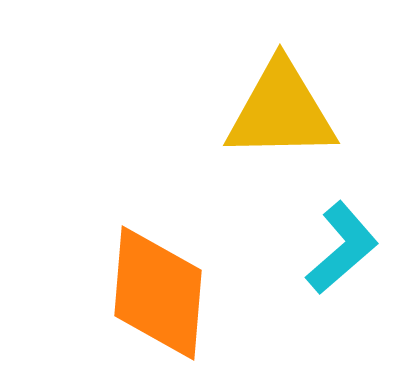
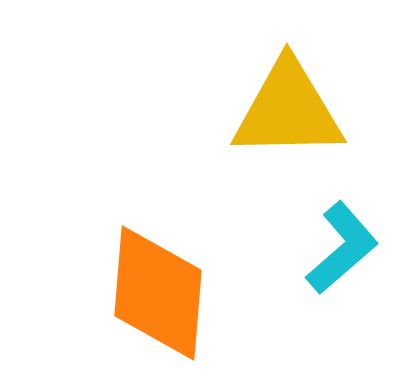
yellow triangle: moved 7 px right, 1 px up
